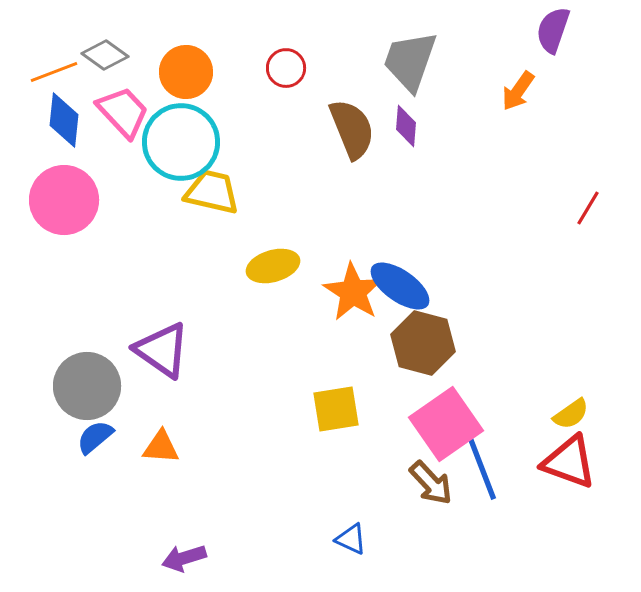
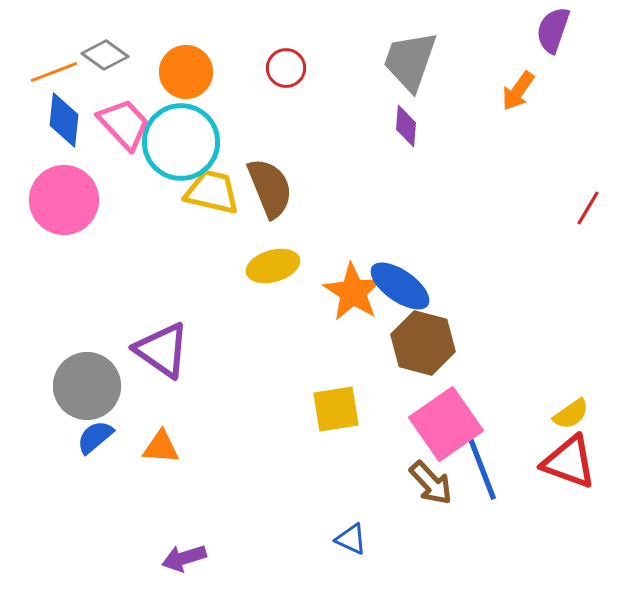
pink trapezoid: moved 1 px right, 12 px down
brown semicircle: moved 82 px left, 59 px down
